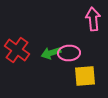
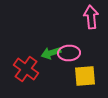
pink arrow: moved 2 px left, 2 px up
red cross: moved 9 px right, 19 px down
